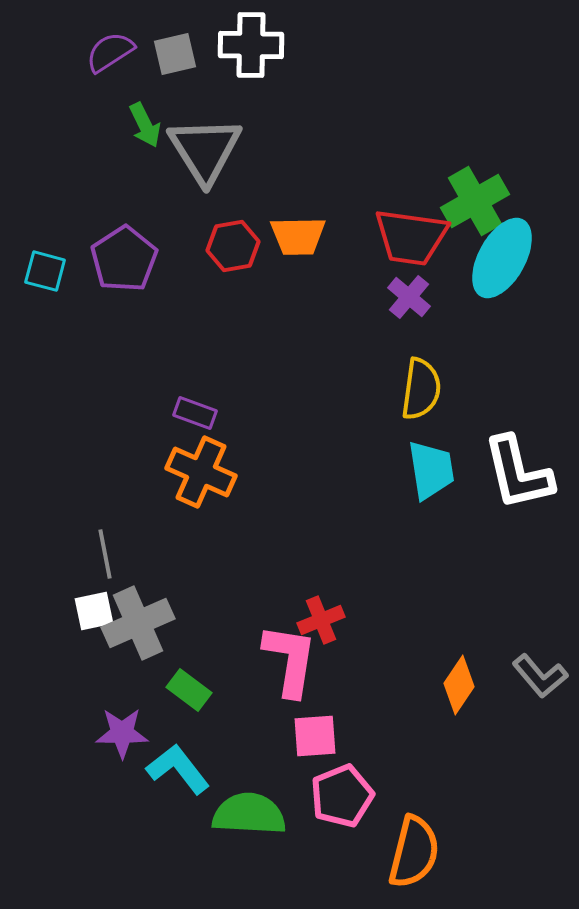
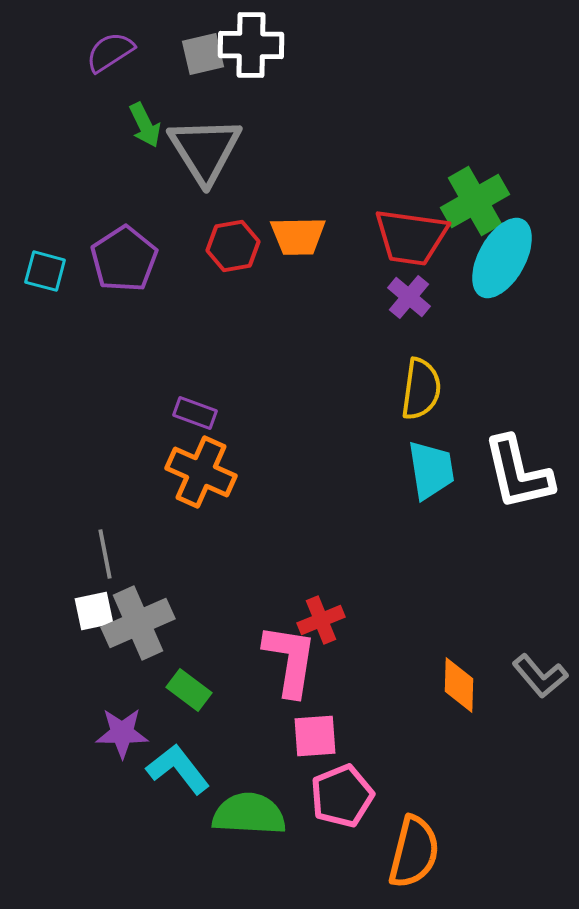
gray square: moved 28 px right
orange diamond: rotated 32 degrees counterclockwise
